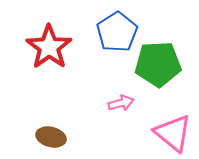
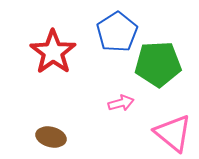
red star: moved 4 px right, 5 px down
